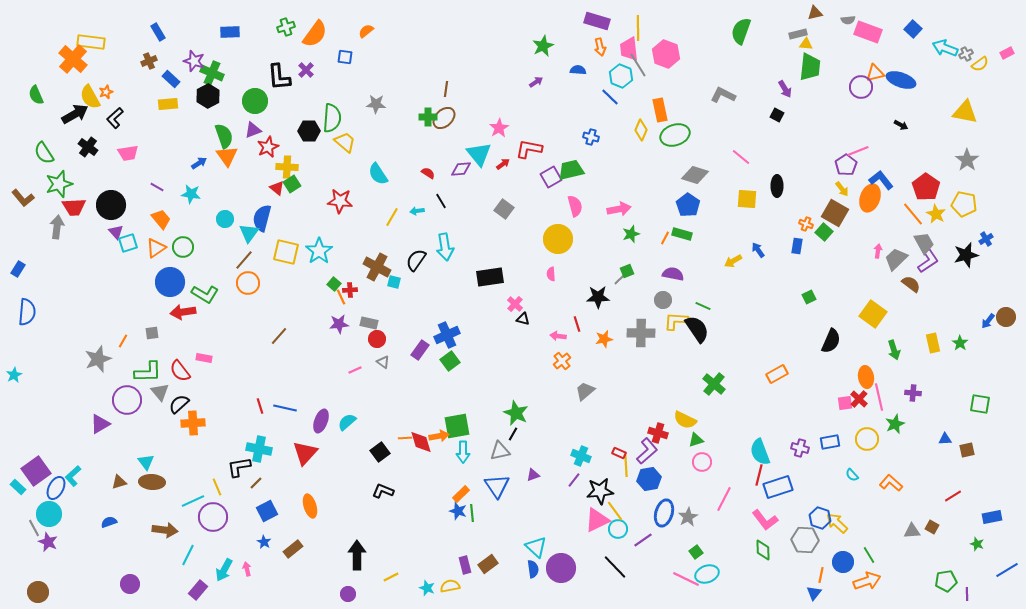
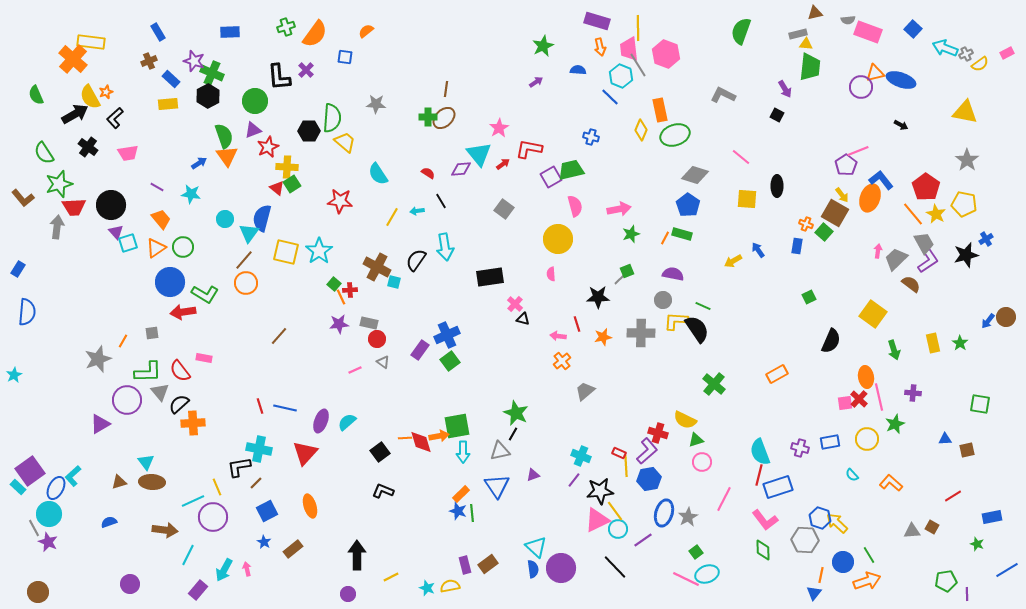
yellow arrow at (842, 189): moved 6 px down
orange circle at (248, 283): moved 2 px left
orange star at (604, 339): moved 1 px left, 2 px up
purple square at (36, 471): moved 6 px left
